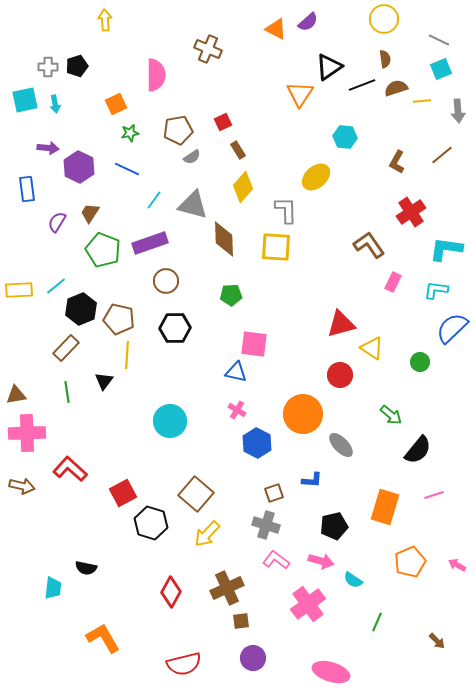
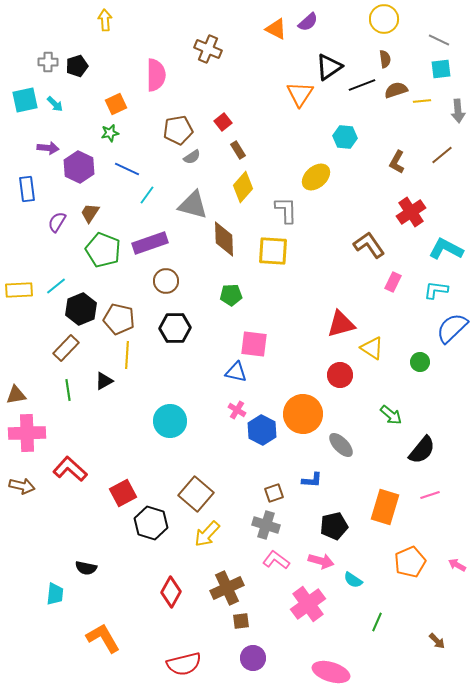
gray cross at (48, 67): moved 5 px up
cyan square at (441, 69): rotated 15 degrees clockwise
brown semicircle at (396, 88): moved 2 px down
cyan arrow at (55, 104): rotated 36 degrees counterclockwise
red square at (223, 122): rotated 12 degrees counterclockwise
green star at (130, 133): moved 20 px left
cyan line at (154, 200): moved 7 px left, 5 px up
yellow square at (276, 247): moved 3 px left, 4 px down
cyan L-shape at (446, 249): rotated 20 degrees clockwise
black triangle at (104, 381): rotated 24 degrees clockwise
green line at (67, 392): moved 1 px right, 2 px up
blue hexagon at (257, 443): moved 5 px right, 13 px up
black semicircle at (418, 450): moved 4 px right
pink line at (434, 495): moved 4 px left
cyan trapezoid at (53, 588): moved 2 px right, 6 px down
